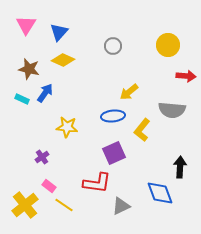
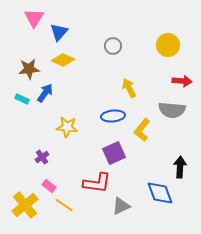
pink triangle: moved 8 px right, 7 px up
brown star: rotated 20 degrees counterclockwise
red arrow: moved 4 px left, 5 px down
yellow arrow: moved 4 px up; rotated 102 degrees clockwise
